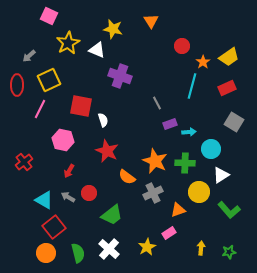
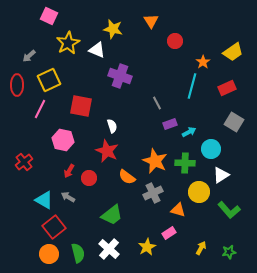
red circle at (182, 46): moved 7 px left, 5 px up
yellow trapezoid at (229, 57): moved 4 px right, 5 px up
white semicircle at (103, 120): moved 9 px right, 6 px down
cyan arrow at (189, 132): rotated 24 degrees counterclockwise
red circle at (89, 193): moved 15 px up
orange triangle at (178, 210): rotated 35 degrees clockwise
yellow arrow at (201, 248): rotated 24 degrees clockwise
orange circle at (46, 253): moved 3 px right, 1 px down
